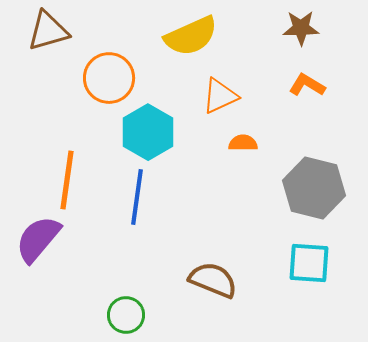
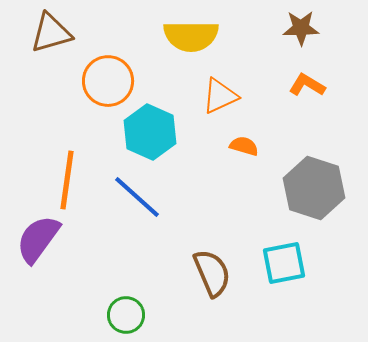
brown triangle: moved 3 px right, 2 px down
yellow semicircle: rotated 24 degrees clockwise
orange circle: moved 1 px left, 3 px down
cyan hexagon: moved 2 px right; rotated 6 degrees counterclockwise
orange semicircle: moved 1 px right, 3 px down; rotated 16 degrees clockwise
gray hexagon: rotated 4 degrees clockwise
blue line: rotated 56 degrees counterclockwise
purple semicircle: rotated 4 degrees counterclockwise
cyan square: moved 25 px left; rotated 15 degrees counterclockwise
brown semicircle: moved 1 px left, 7 px up; rotated 45 degrees clockwise
